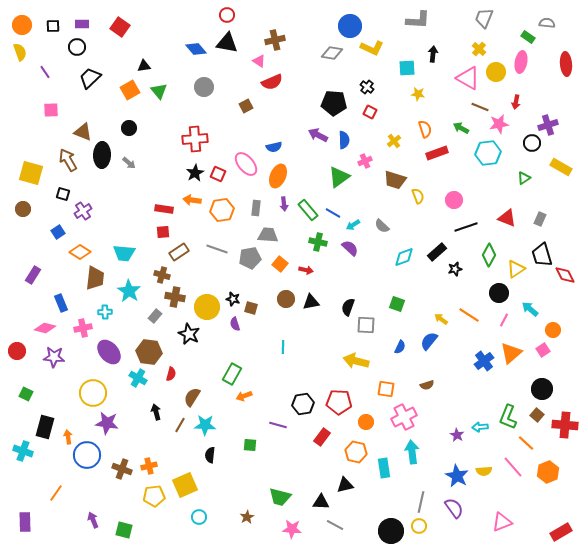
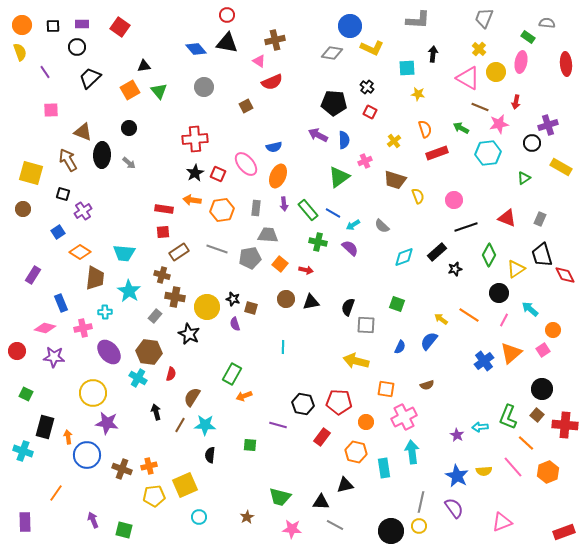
black hexagon at (303, 404): rotated 20 degrees clockwise
red rectangle at (561, 532): moved 3 px right; rotated 10 degrees clockwise
